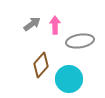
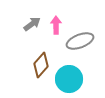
pink arrow: moved 1 px right
gray ellipse: rotated 12 degrees counterclockwise
